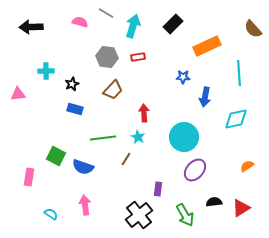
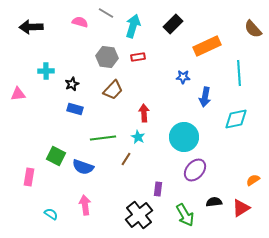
orange semicircle: moved 6 px right, 14 px down
